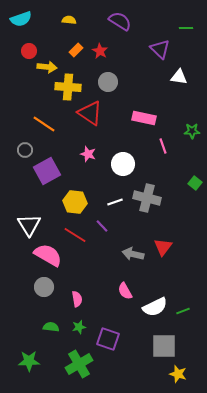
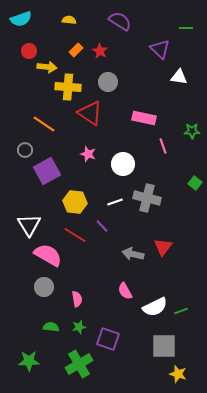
green line at (183, 311): moved 2 px left
